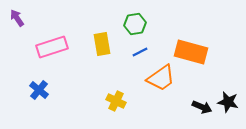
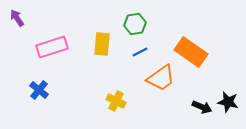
yellow rectangle: rotated 15 degrees clockwise
orange rectangle: rotated 20 degrees clockwise
